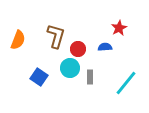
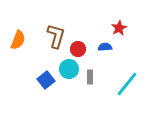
cyan circle: moved 1 px left, 1 px down
blue square: moved 7 px right, 3 px down; rotated 18 degrees clockwise
cyan line: moved 1 px right, 1 px down
